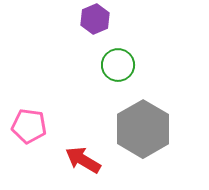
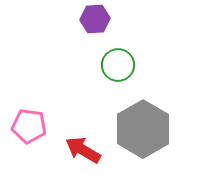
purple hexagon: rotated 20 degrees clockwise
red arrow: moved 10 px up
